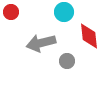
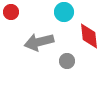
gray arrow: moved 2 px left, 1 px up
